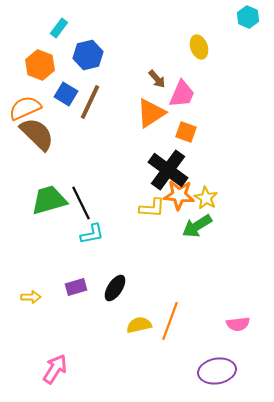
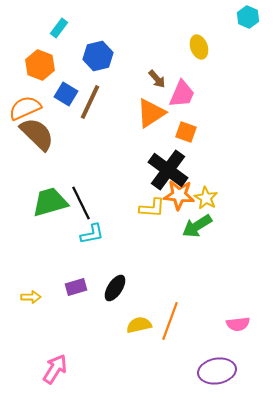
blue hexagon: moved 10 px right, 1 px down
green trapezoid: moved 1 px right, 2 px down
